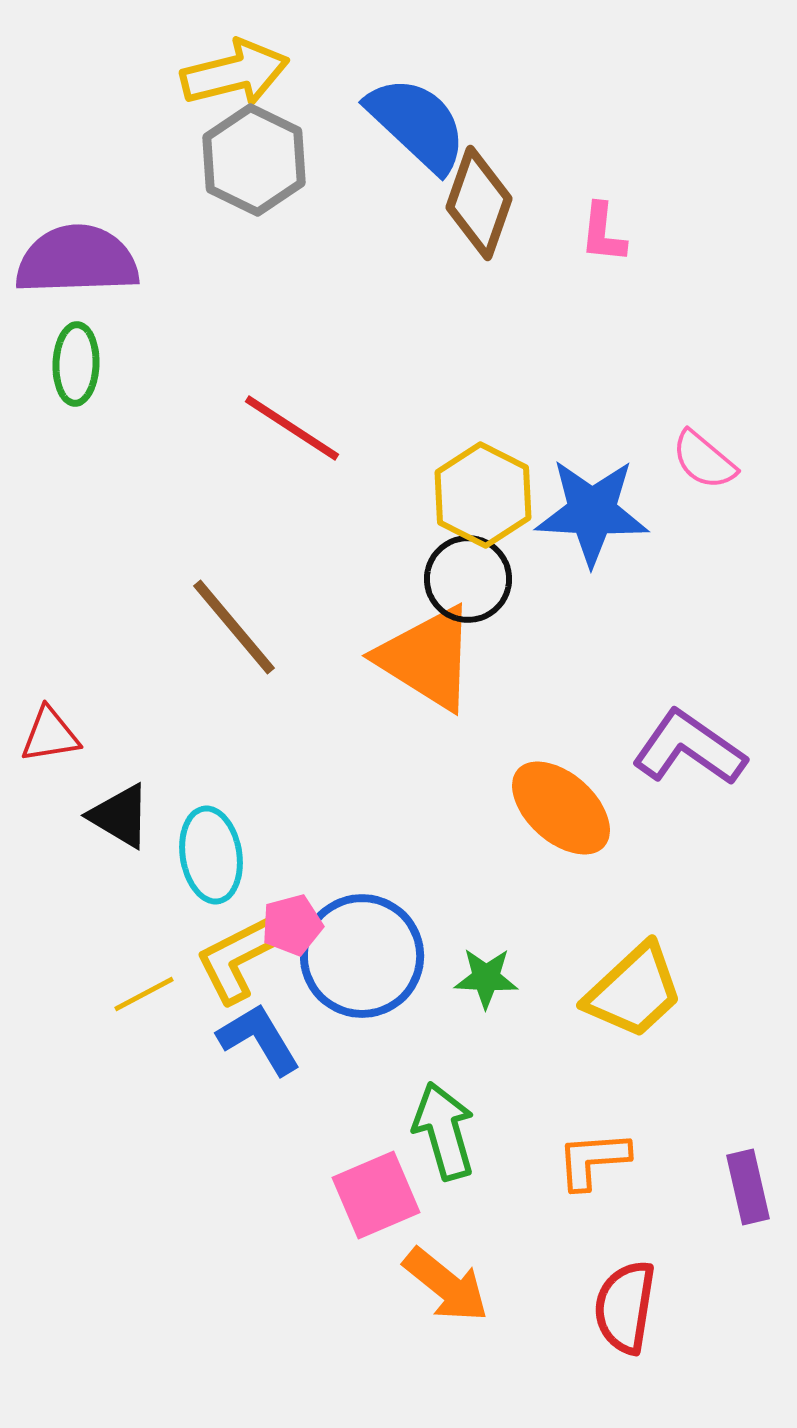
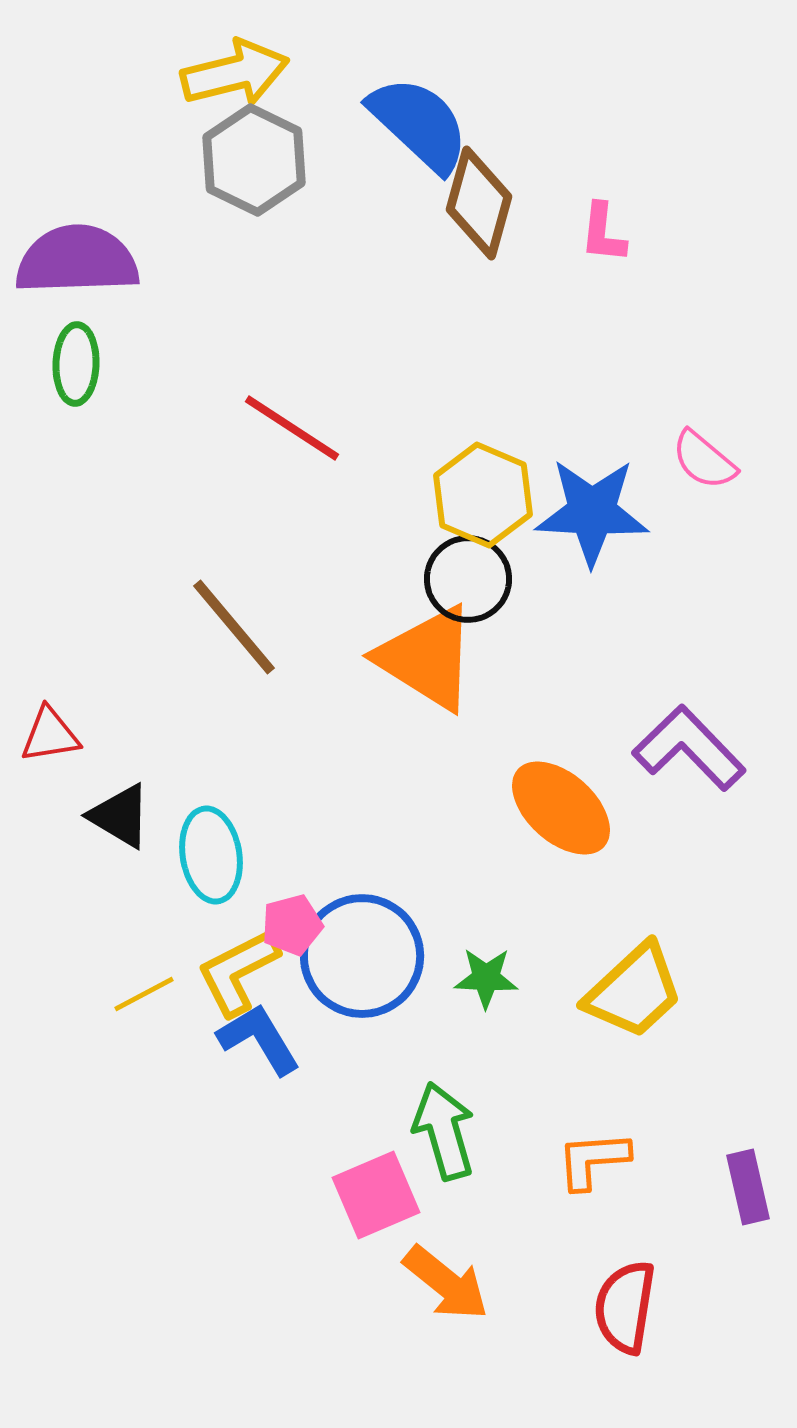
blue semicircle: moved 2 px right
brown diamond: rotated 4 degrees counterclockwise
yellow hexagon: rotated 4 degrees counterclockwise
purple L-shape: rotated 11 degrees clockwise
yellow L-shape: moved 1 px right, 13 px down
orange arrow: moved 2 px up
